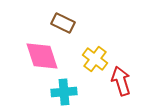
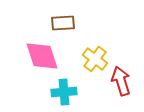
brown rectangle: rotated 30 degrees counterclockwise
